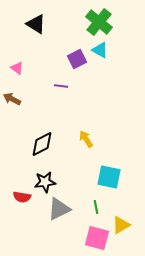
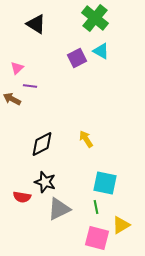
green cross: moved 4 px left, 4 px up
cyan triangle: moved 1 px right, 1 px down
purple square: moved 1 px up
pink triangle: rotated 40 degrees clockwise
purple line: moved 31 px left
cyan square: moved 4 px left, 6 px down
black star: rotated 25 degrees clockwise
